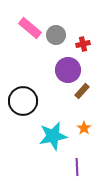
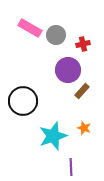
pink rectangle: rotated 10 degrees counterclockwise
orange star: rotated 16 degrees counterclockwise
cyan star: rotated 8 degrees counterclockwise
purple line: moved 6 px left
